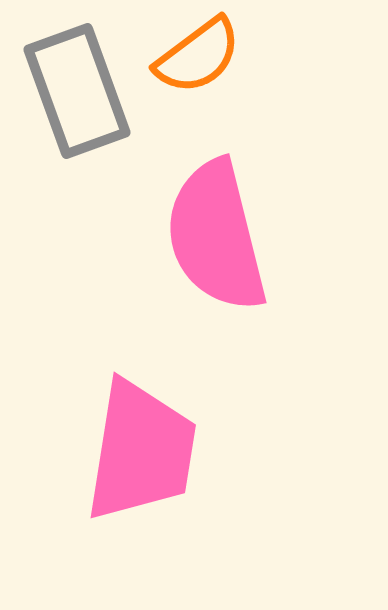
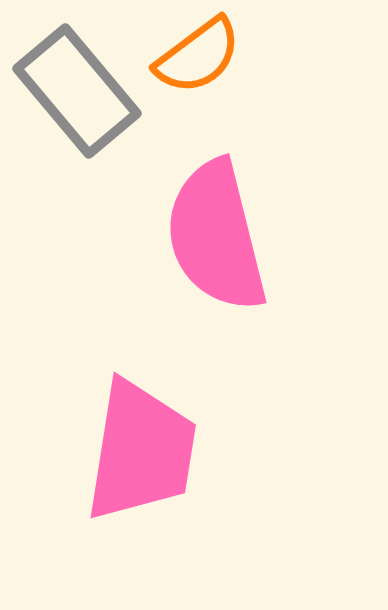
gray rectangle: rotated 20 degrees counterclockwise
